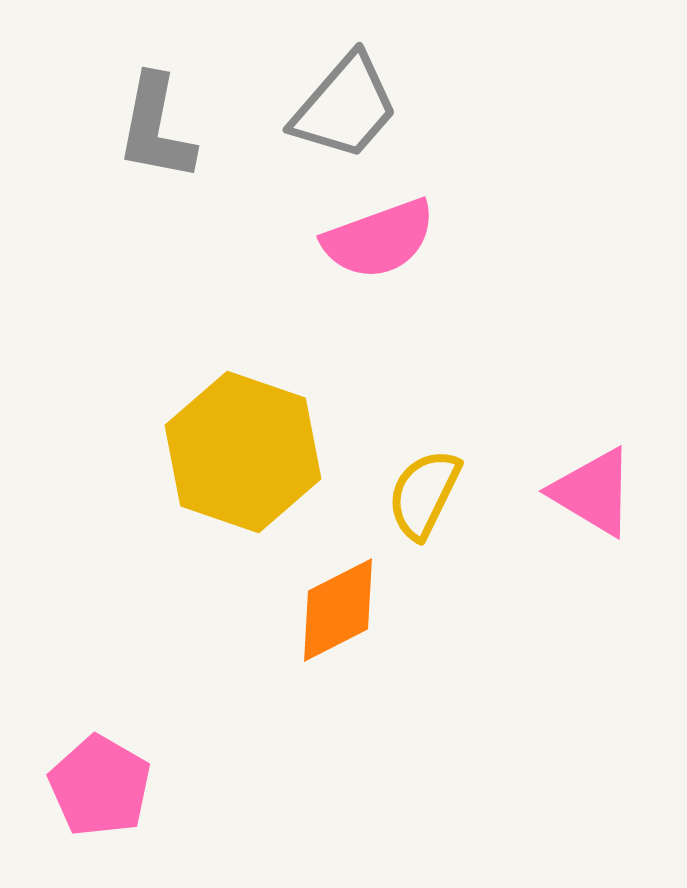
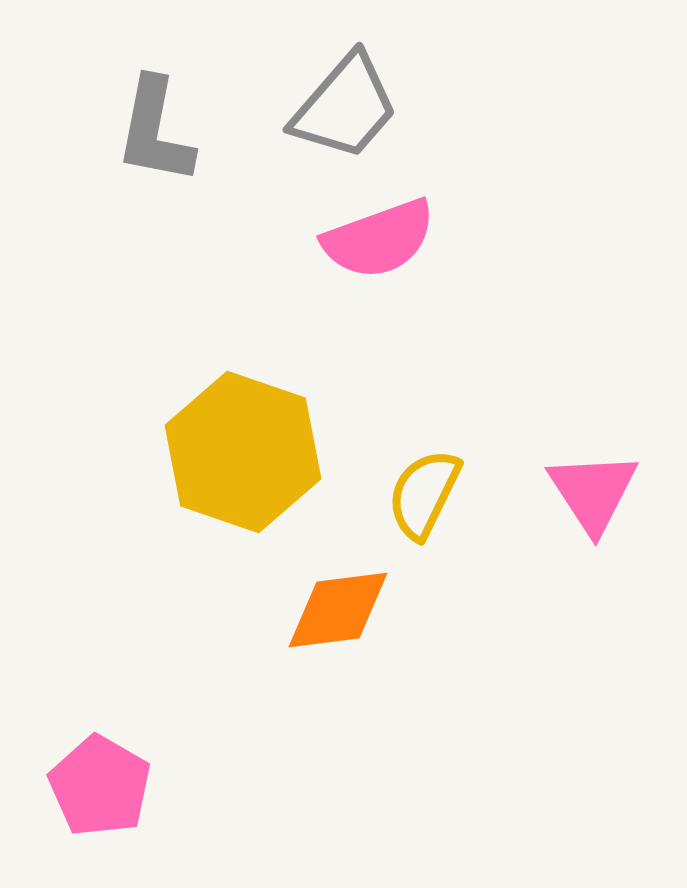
gray L-shape: moved 1 px left, 3 px down
pink triangle: rotated 26 degrees clockwise
orange diamond: rotated 20 degrees clockwise
